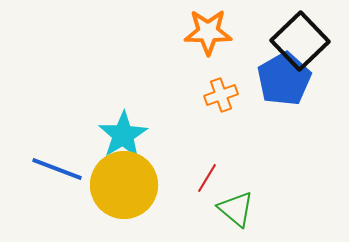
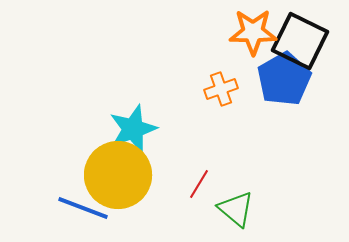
orange star: moved 45 px right
black square: rotated 20 degrees counterclockwise
orange cross: moved 6 px up
cyan star: moved 10 px right, 6 px up; rotated 12 degrees clockwise
blue line: moved 26 px right, 39 px down
red line: moved 8 px left, 6 px down
yellow circle: moved 6 px left, 10 px up
